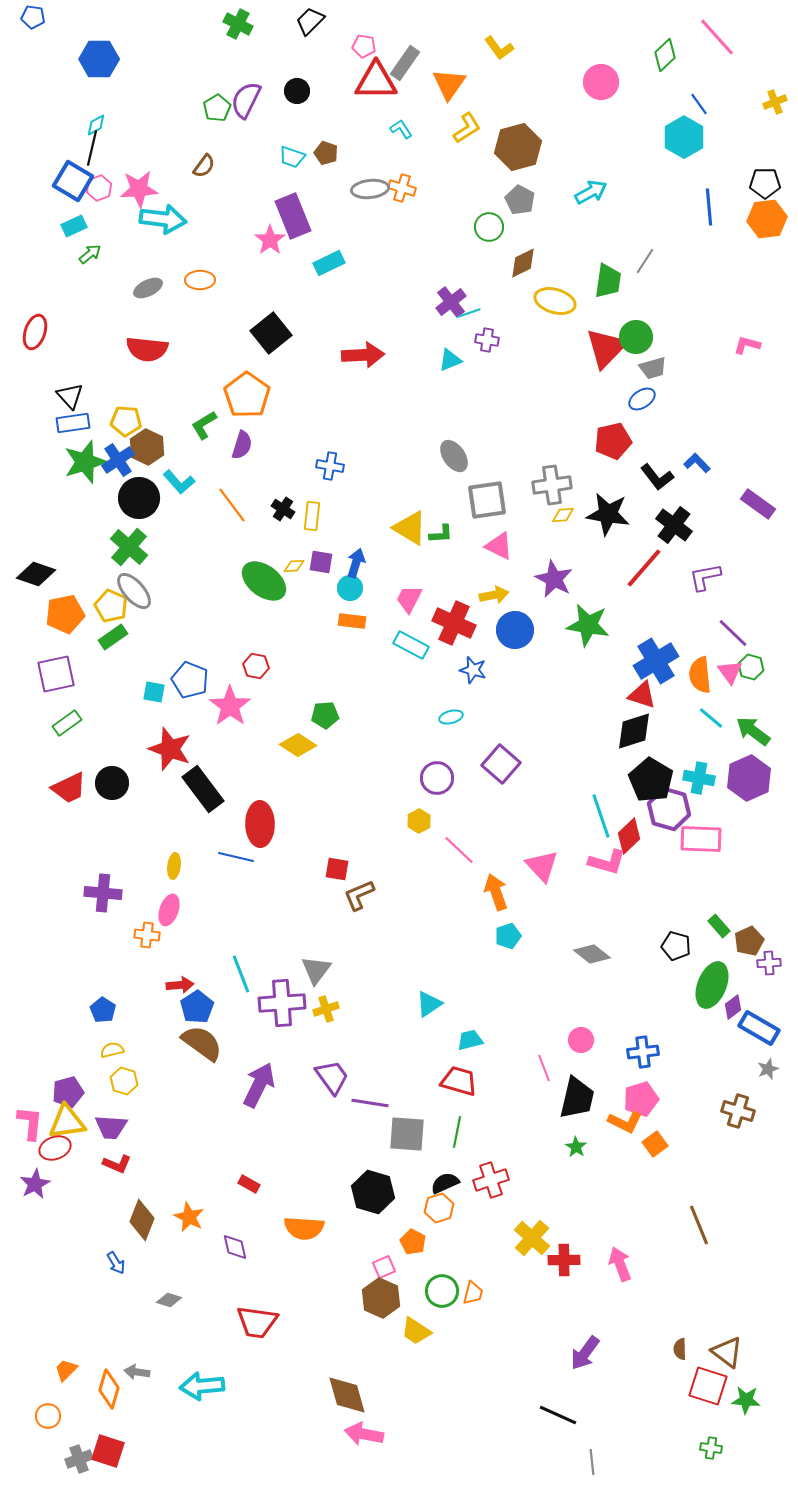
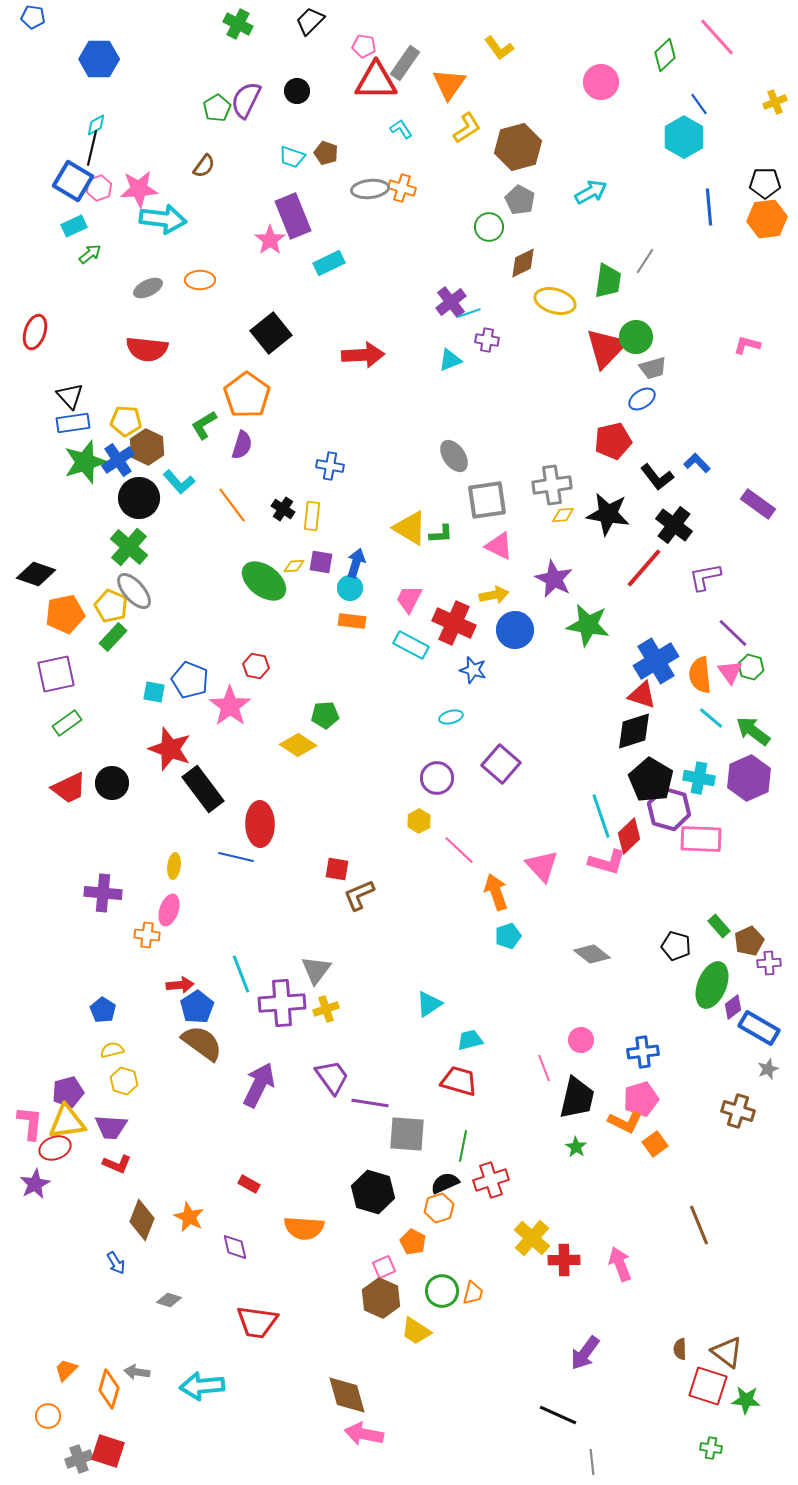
green rectangle at (113, 637): rotated 12 degrees counterclockwise
green line at (457, 1132): moved 6 px right, 14 px down
